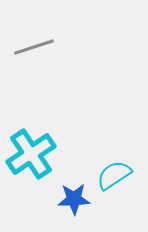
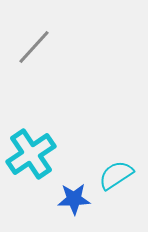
gray line: rotated 30 degrees counterclockwise
cyan semicircle: moved 2 px right
